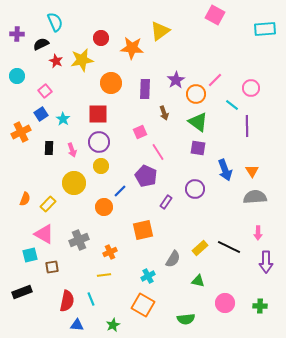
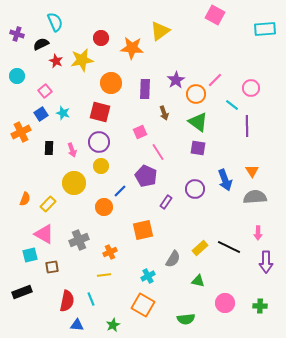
purple cross at (17, 34): rotated 16 degrees clockwise
red square at (98, 114): moved 2 px right, 2 px up; rotated 15 degrees clockwise
cyan star at (63, 119): moved 6 px up; rotated 16 degrees counterclockwise
blue arrow at (225, 170): moved 10 px down
